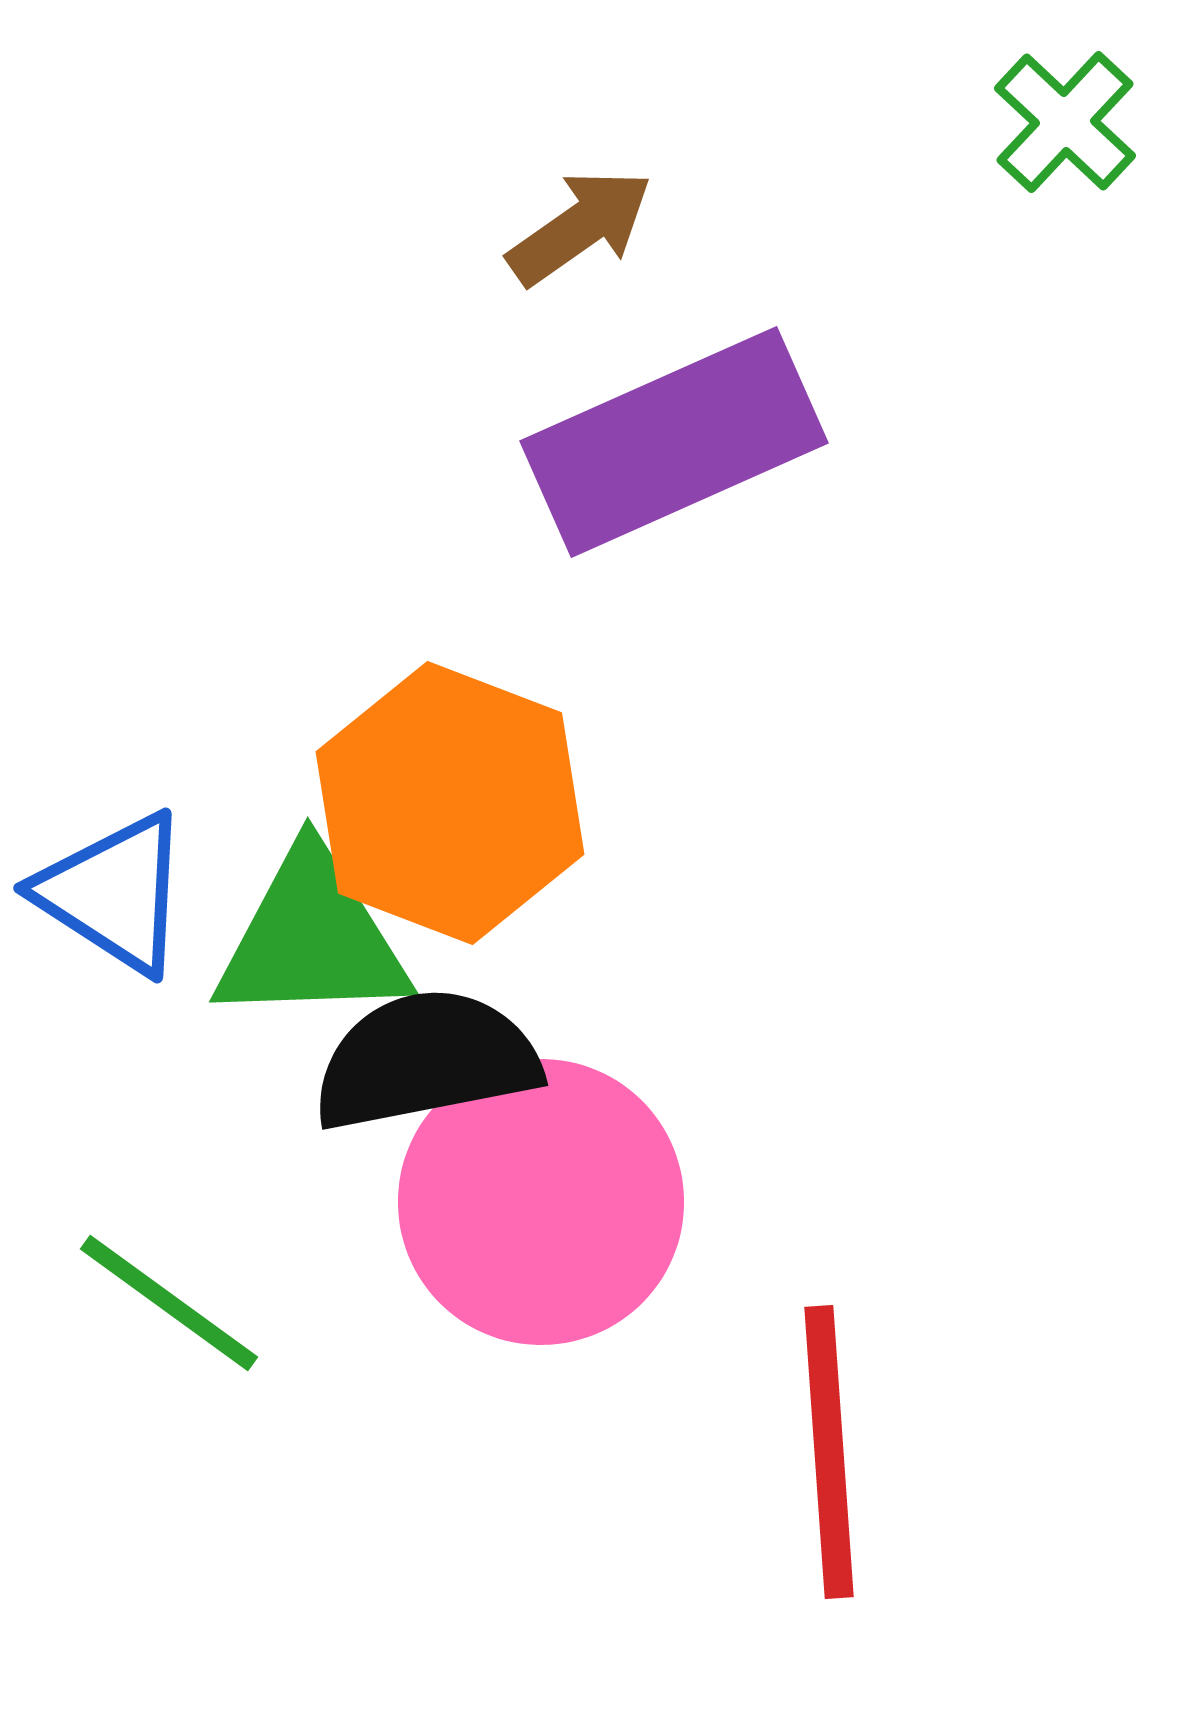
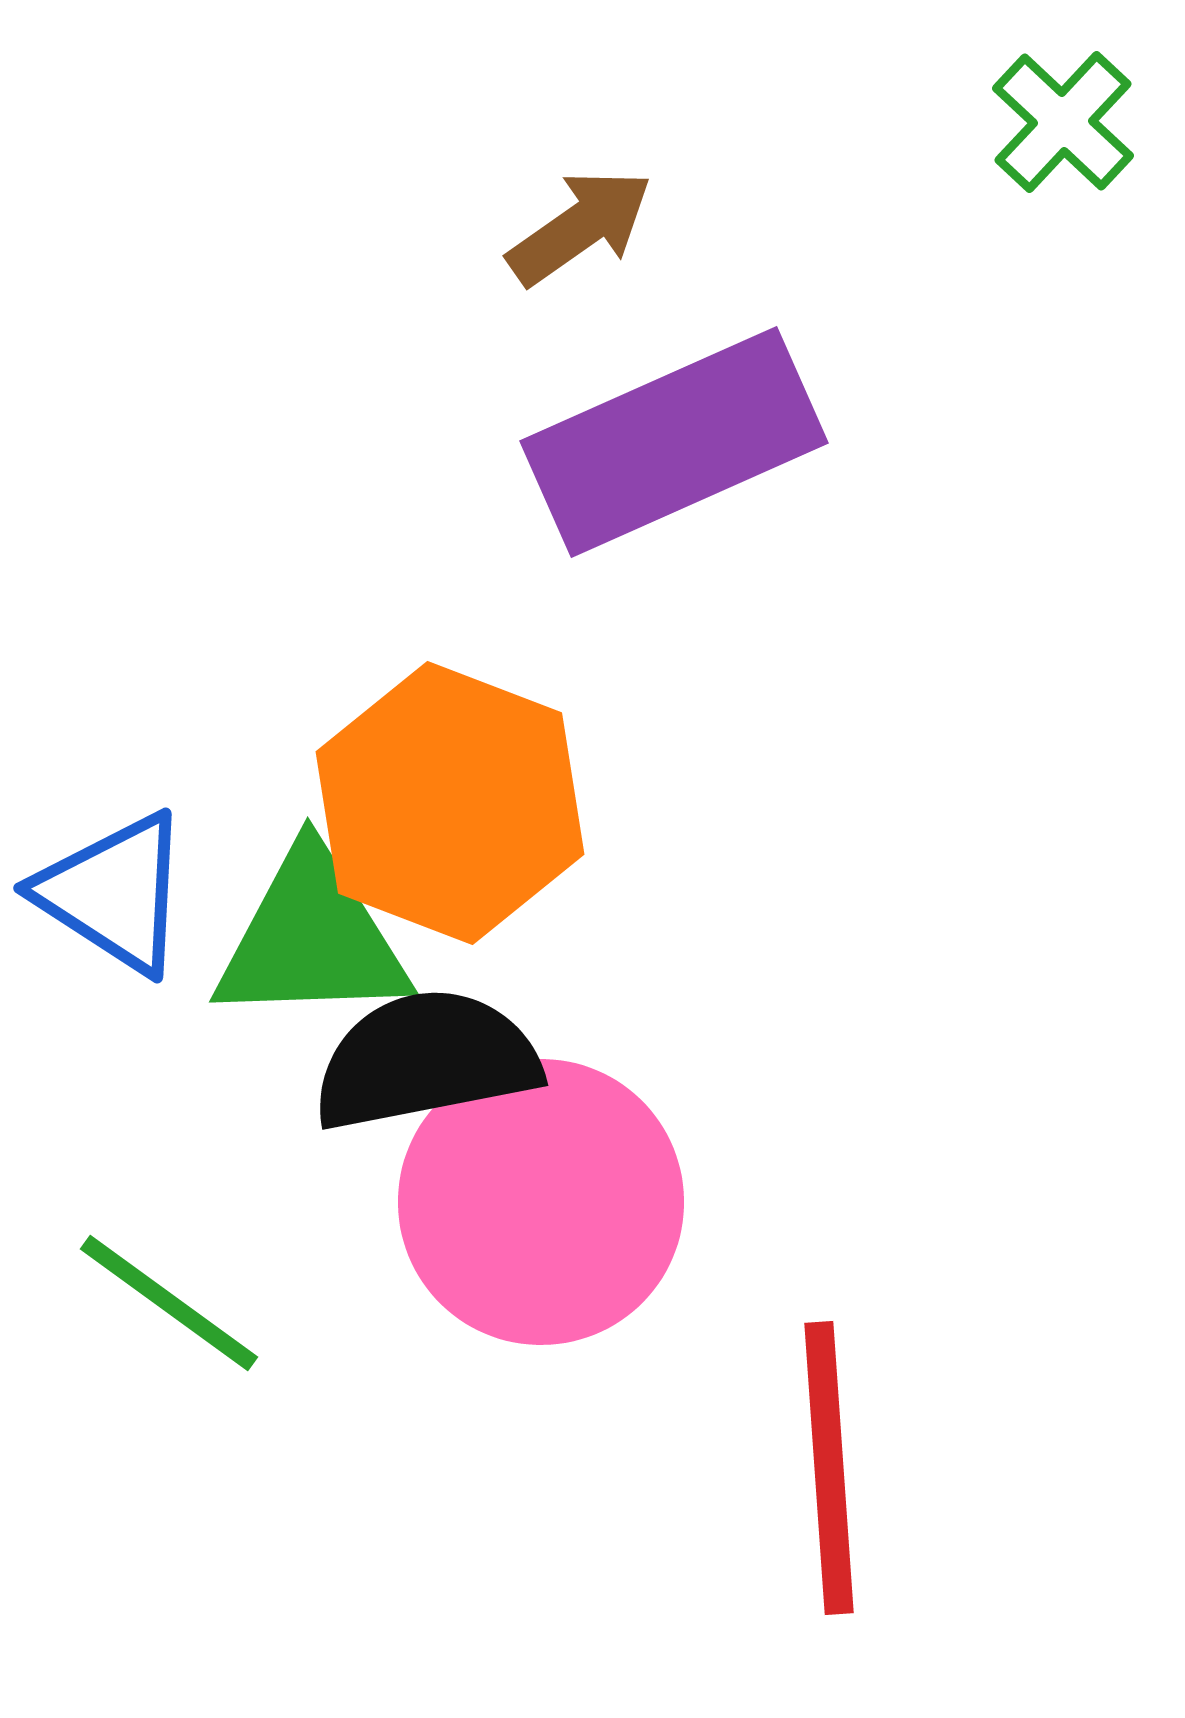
green cross: moved 2 px left
red line: moved 16 px down
